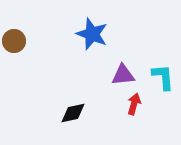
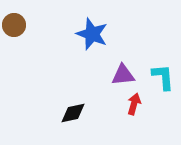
brown circle: moved 16 px up
